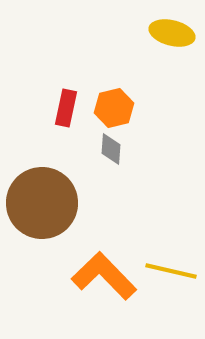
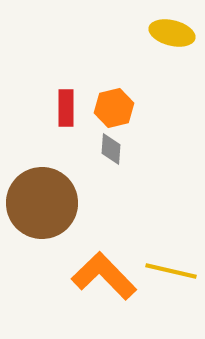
red rectangle: rotated 12 degrees counterclockwise
